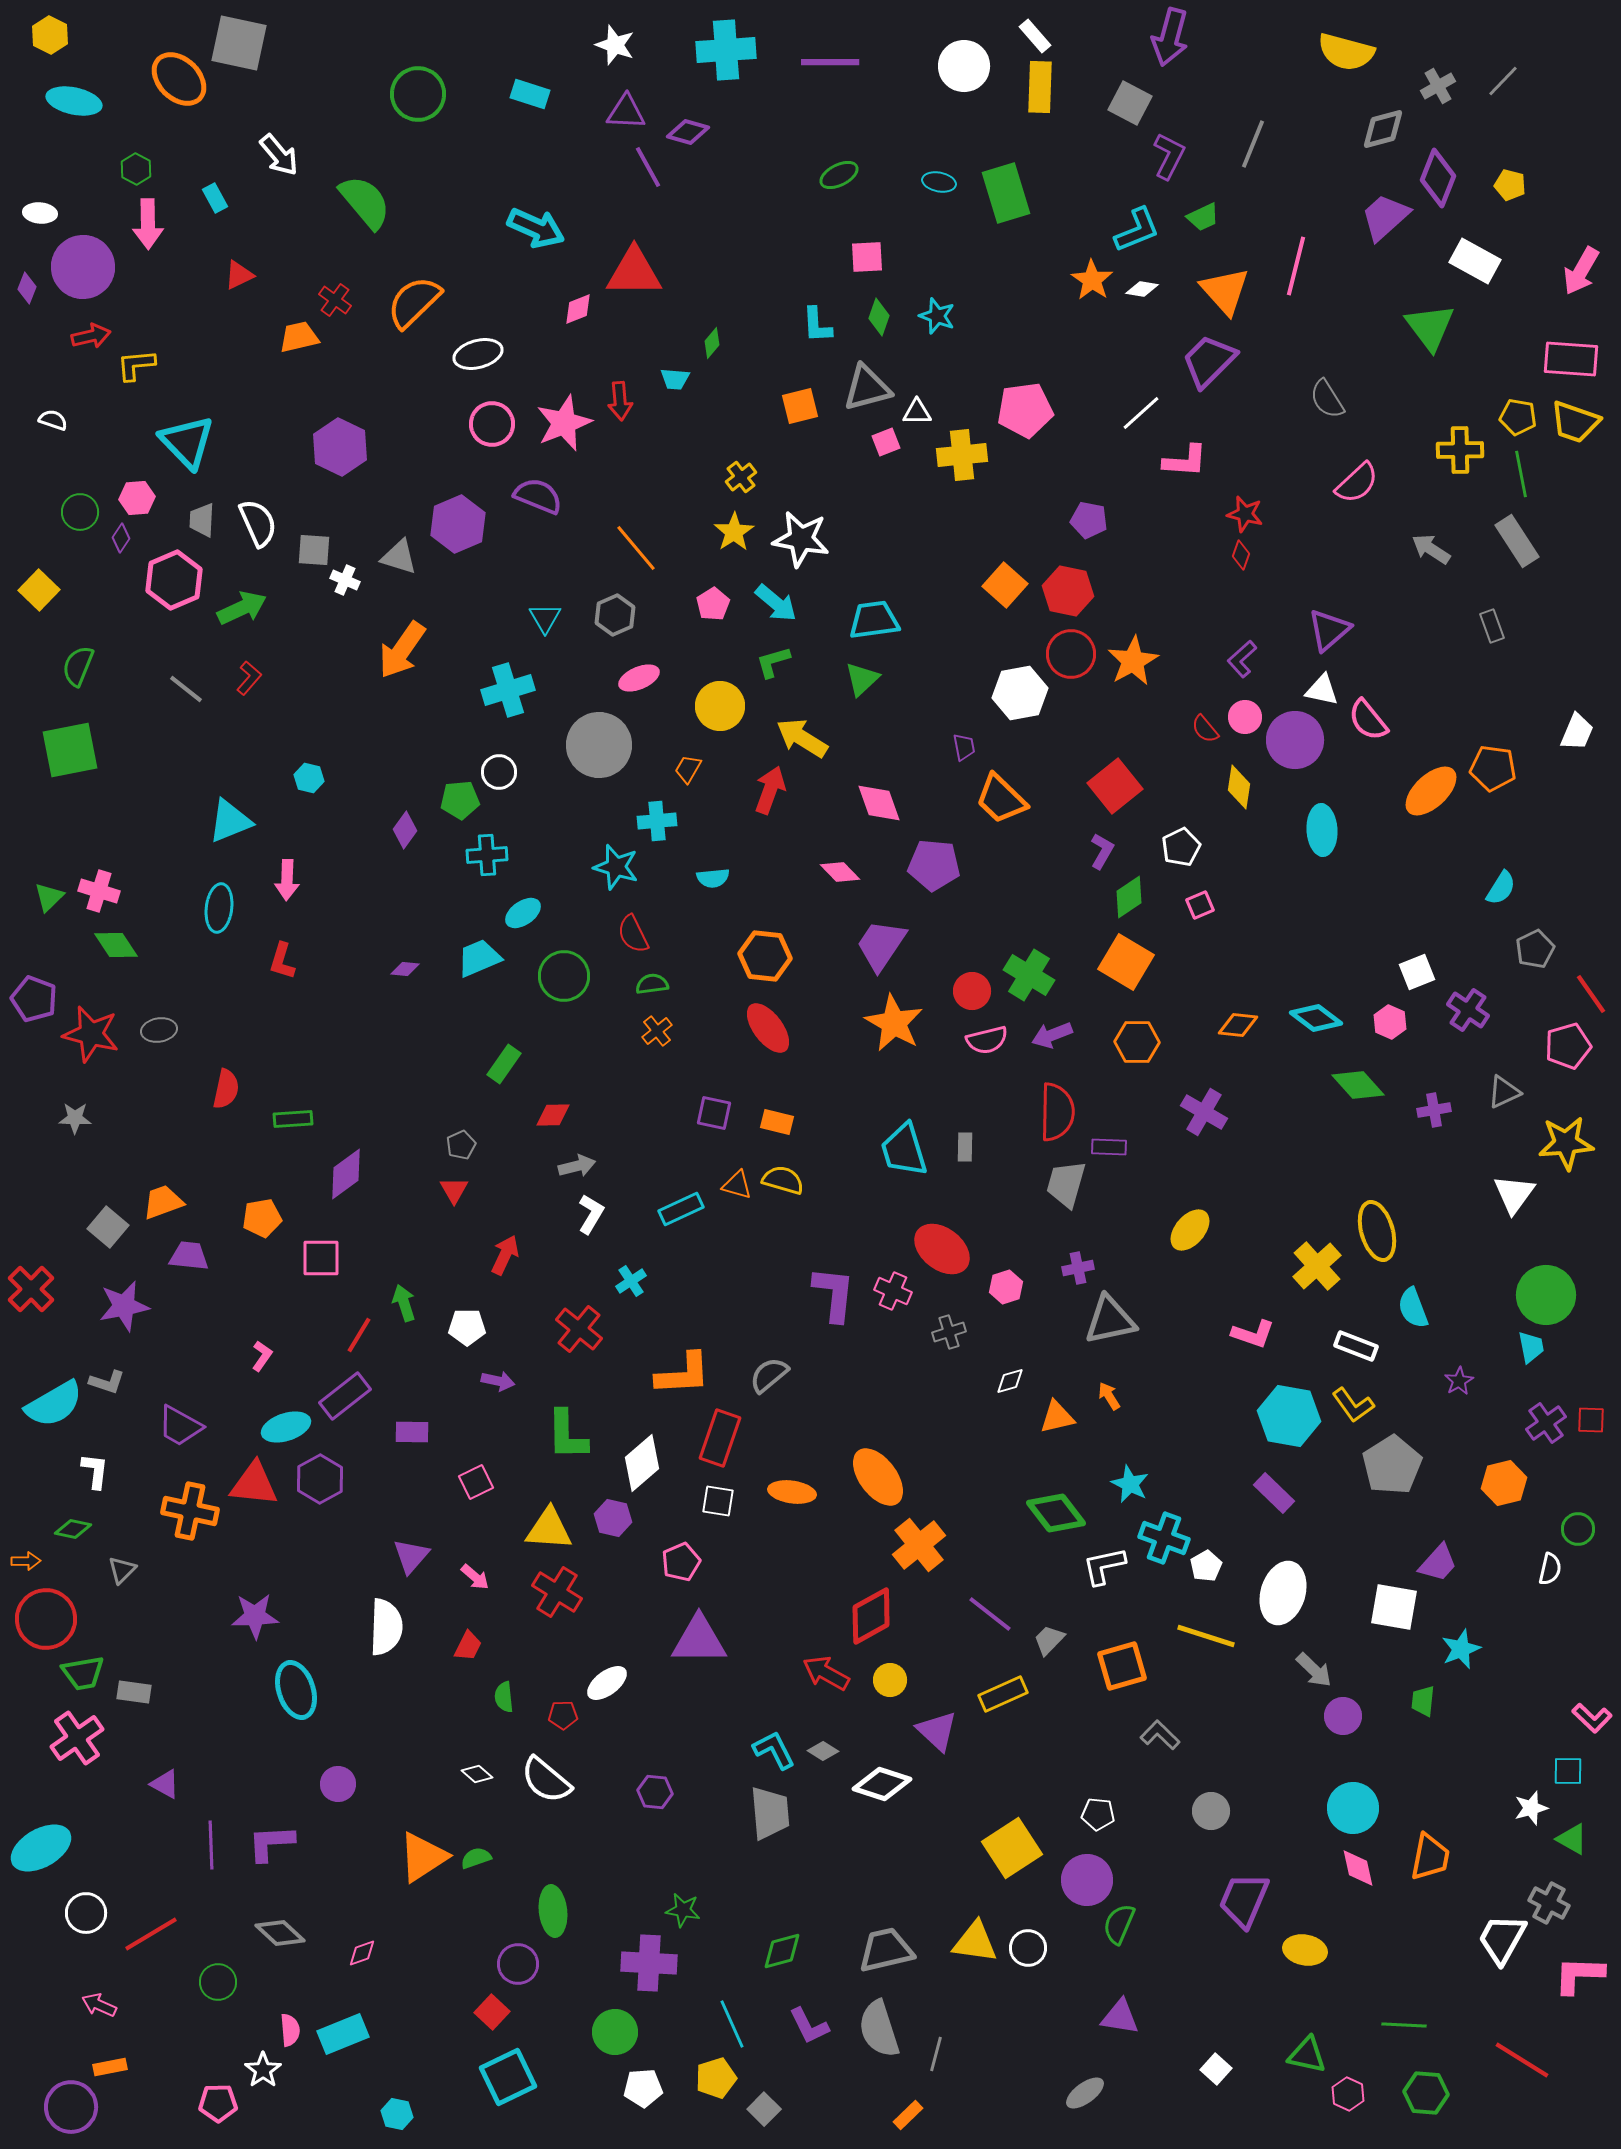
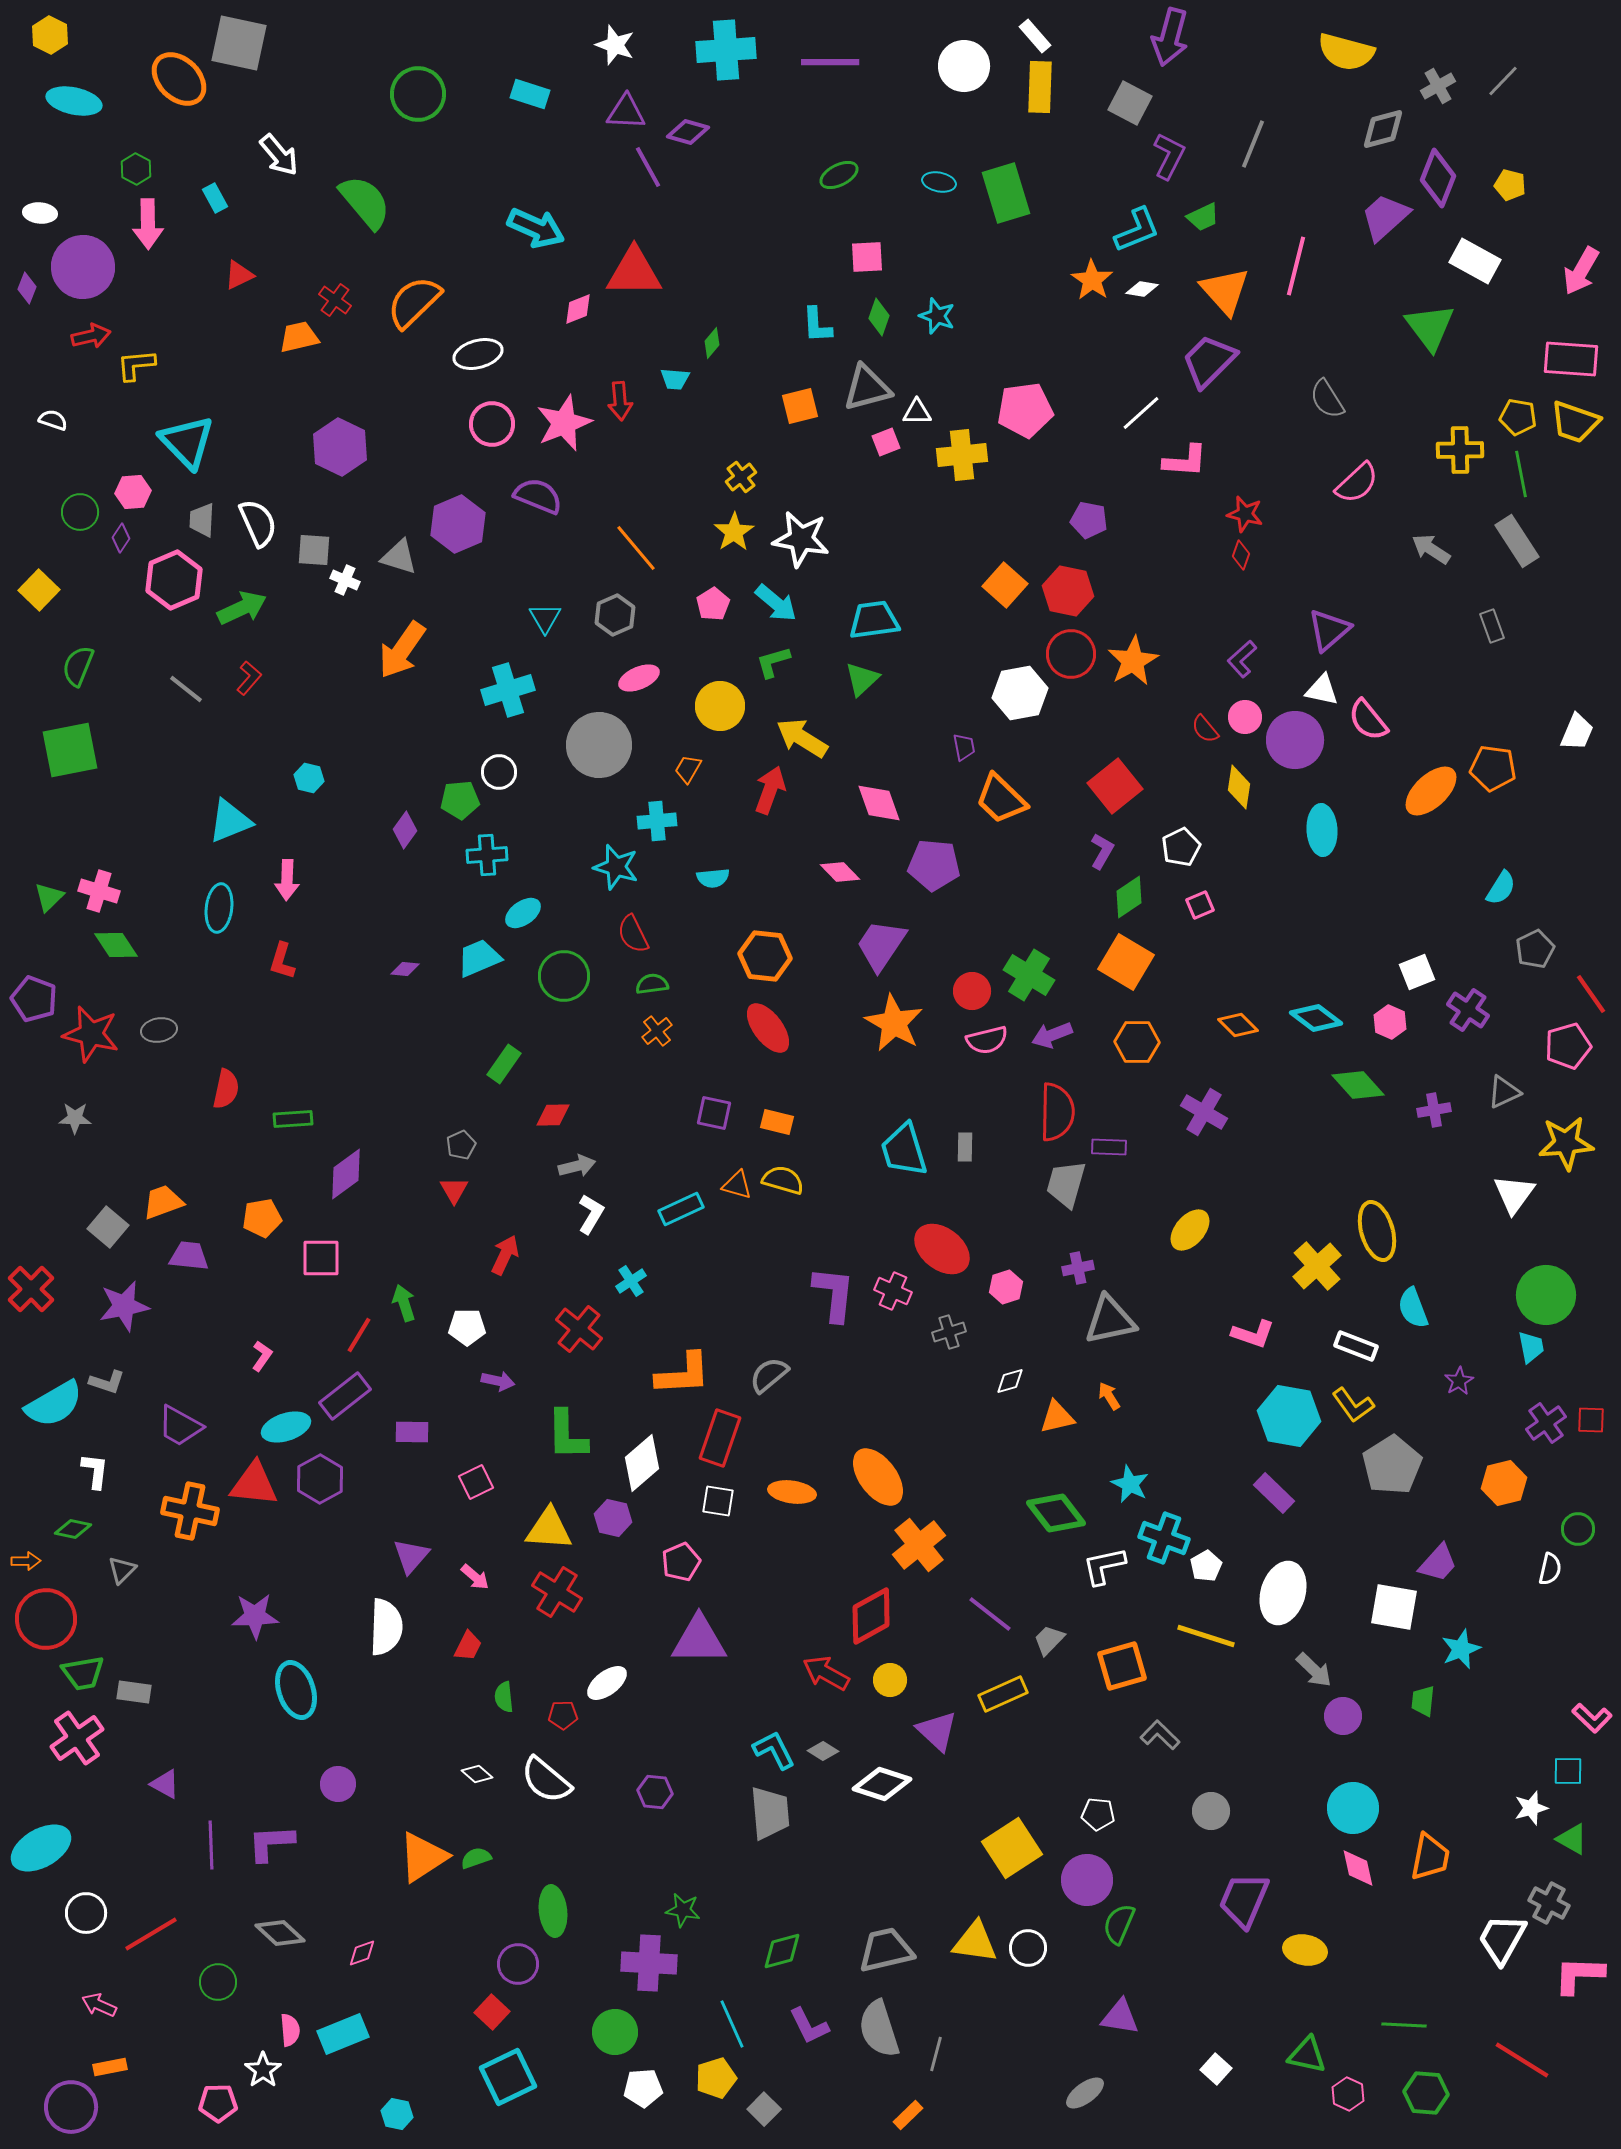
pink hexagon at (137, 498): moved 4 px left, 6 px up
orange diamond at (1238, 1025): rotated 39 degrees clockwise
